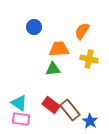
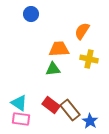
blue circle: moved 3 px left, 13 px up
